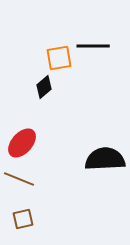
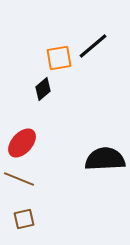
black line: rotated 40 degrees counterclockwise
black diamond: moved 1 px left, 2 px down
brown square: moved 1 px right
